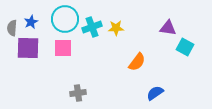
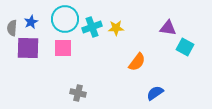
gray cross: rotated 21 degrees clockwise
